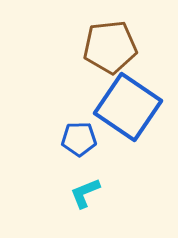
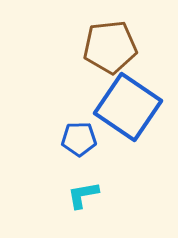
cyan L-shape: moved 2 px left, 2 px down; rotated 12 degrees clockwise
